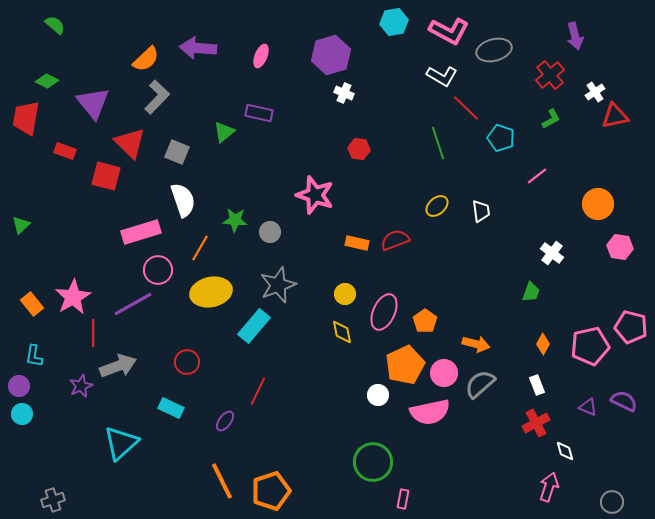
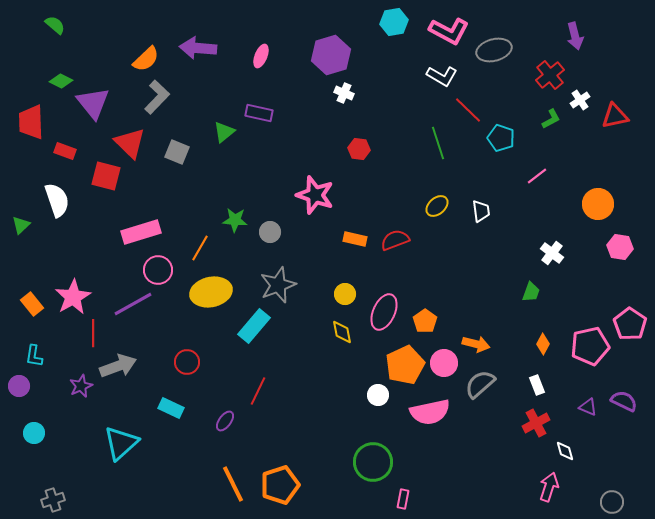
green diamond at (47, 81): moved 14 px right
white cross at (595, 92): moved 15 px left, 8 px down
red line at (466, 108): moved 2 px right, 2 px down
red trapezoid at (26, 118): moved 5 px right, 4 px down; rotated 12 degrees counterclockwise
white semicircle at (183, 200): moved 126 px left
orange rectangle at (357, 243): moved 2 px left, 4 px up
pink pentagon at (631, 327): moved 1 px left, 3 px up; rotated 20 degrees clockwise
pink circle at (444, 373): moved 10 px up
cyan circle at (22, 414): moved 12 px right, 19 px down
orange line at (222, 481): moved 11 px right, 3 px down
orange pentagon at (271, 491): moved 9 px right, 6 px up
